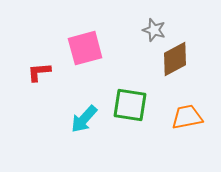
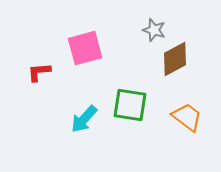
orange trapezoid: rotated 48 degrees clockwise
